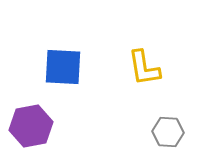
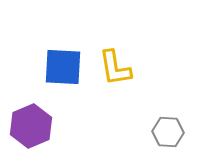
yellow L-shape: moved 29 px left
purple hexagon: rotated 12 degrees counterclockwise
